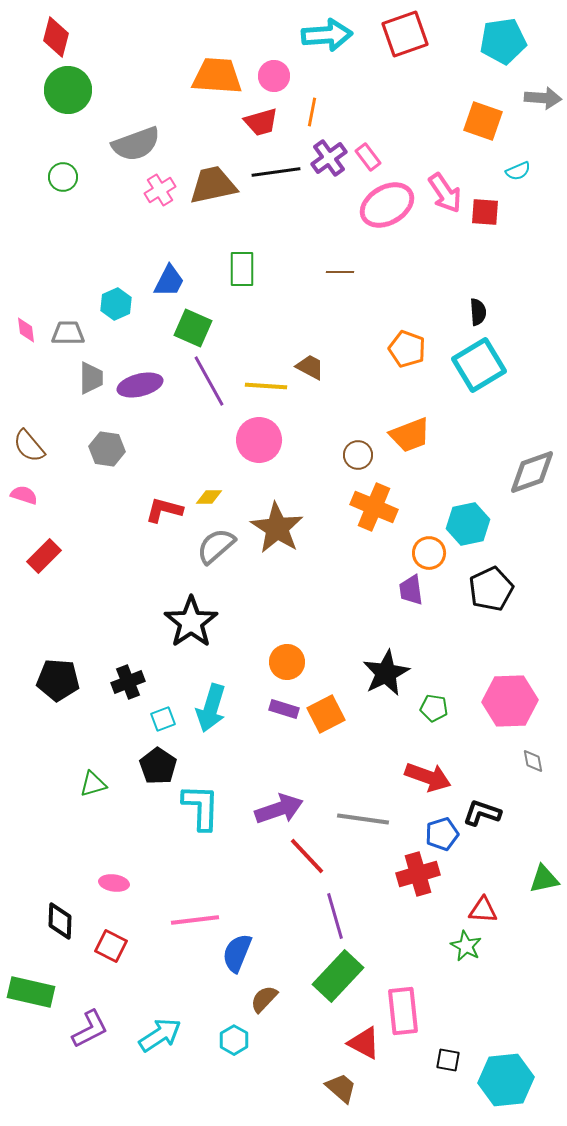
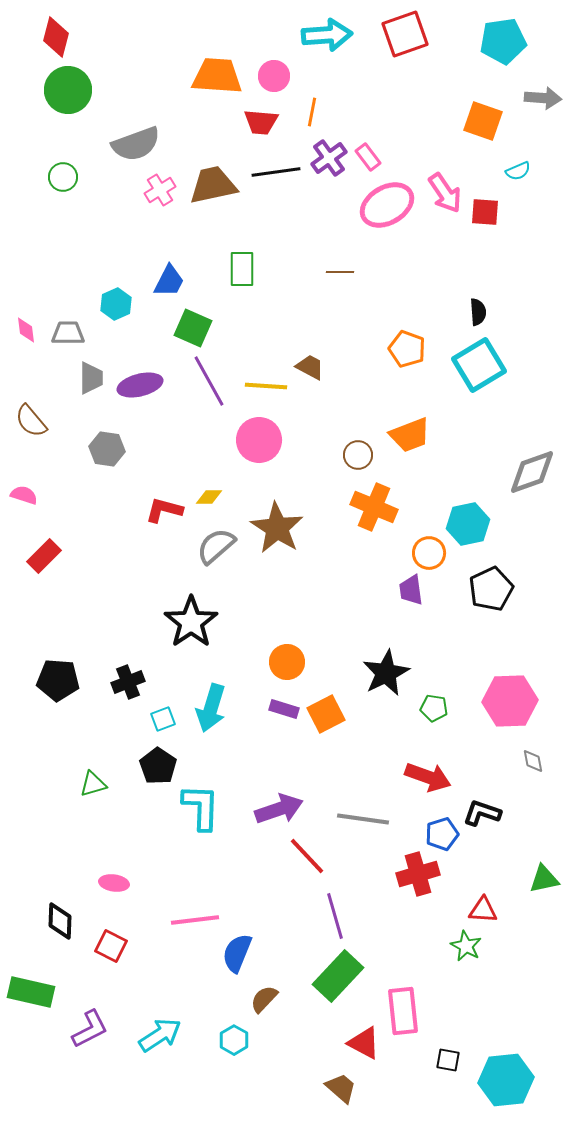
red trapezoid at (261, 122): rotated 21 degrees clockwise
brown semicircle at (29, 446): moved 2 px right, 25 px up
